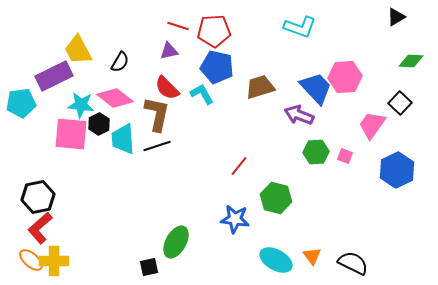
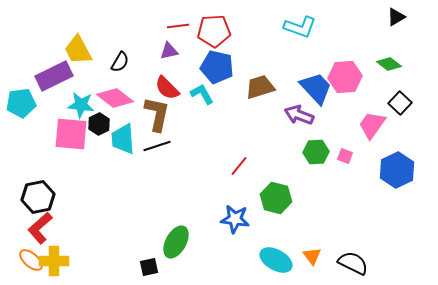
red line at (178, 26): rotated 25 degrees counterclockwise
green diamond at (411, 61): moved 22 px left, 3 px down; rotated 35 degrees clockwise
